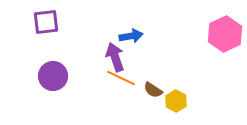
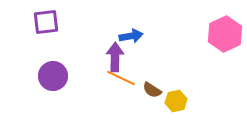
purple arrow: rotated 20 degrees clockwise
brown semicircle: moved 1 px left
yellow hexagon: rotated 20 degrees clockwise
